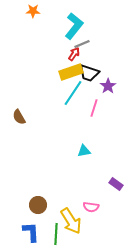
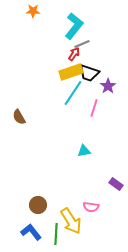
blue L-shape: rotated 35 degrees counterclockwise
